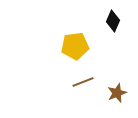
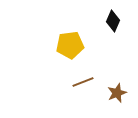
yellow pentagon: moved 5 px left, 1 px up
